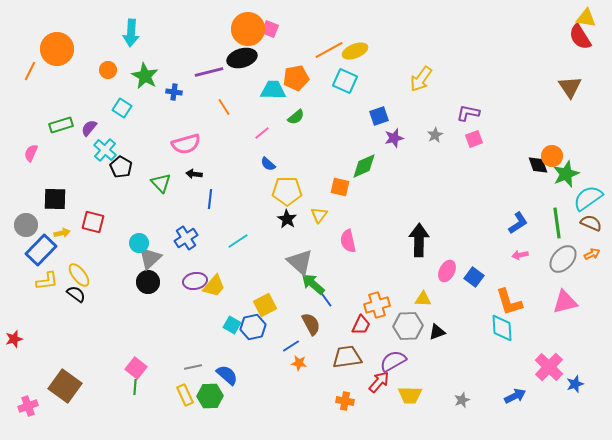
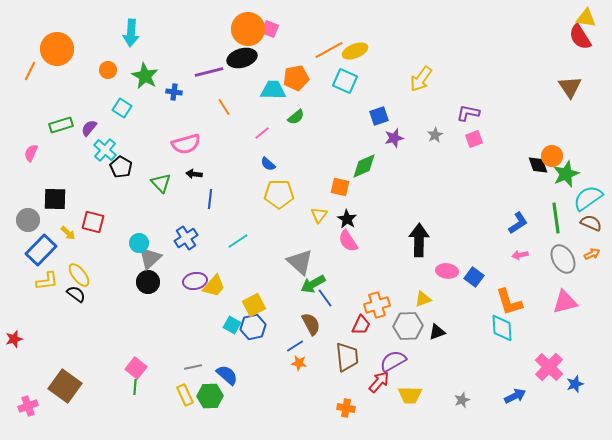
yellow pentagon at (287, 191): moved 8 px left, 3 px down
black star at (287, 219): moved 60 px right
green line at (557, 223): moved 1 px left, 5 px up
gray circle at (26, 225): moved 2 px right, 5 px up
yellow arrow at (62, 233): moved 6 px right; rotated 56 degrees clockwise
pink semicircle at (348, 241): rotated 20 degrees counterclockwise
gray ellipse at (563, 259): rotated 72 degrees counterclockwise
pink ellipse at (447, 271): rotated 70 degrees clockwise
green arrow at (313, 284): rotated 70 degrees counterclockwise
yellow triangle at (423, 299): rotated 24 degrees counterclockwise
yellow square at (265, 305): moved 11 px left
blue line at (291, 346): moved 4 px right
brown trapezoid at (347, 357): rotated 92 degrees clockwise
orange cross at (345, 401): moved 1 px right, 7 px down
